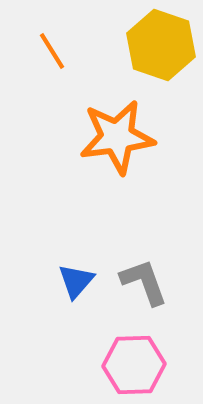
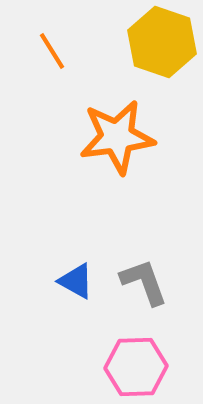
yellow hexagon: moved 1 px right, 3 px up
blue triangle: rotated 42 degrees counterclockwise
pink hexagon: moved 2 px right, 2 px down
